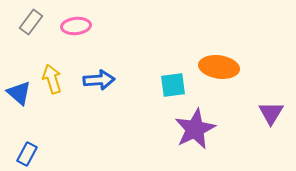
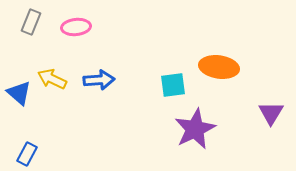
gray rectangle: rotated 15 degrees counterclockwise
pink ellipse: moved 1 px down
yellow arrow: rotated 48 degrees counterclockwise
